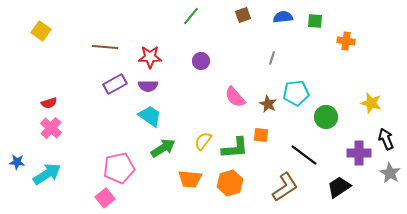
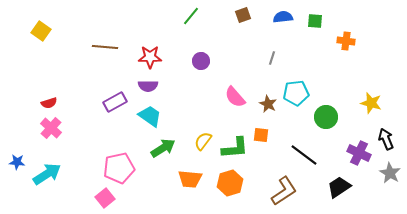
purple rectangle: moved 18 px down
purple cross: rotated 25 degrees clockwise
brown L-shape: moved 1 px left, 4 px down
